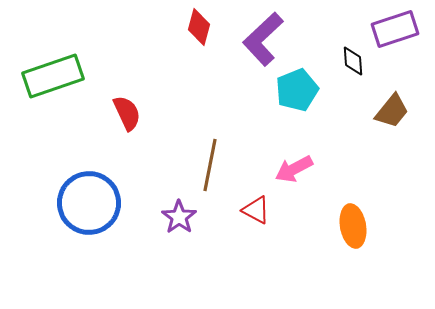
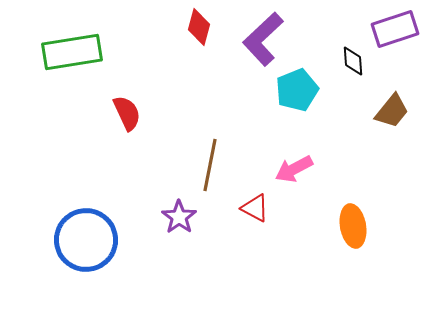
green rectangle: moved 19 px right, 24 px up; rotated 10 degrees clockwise
blue circle: moved 3 px left, 37 px down
red triangle: moved 1 px left, 2 px up
